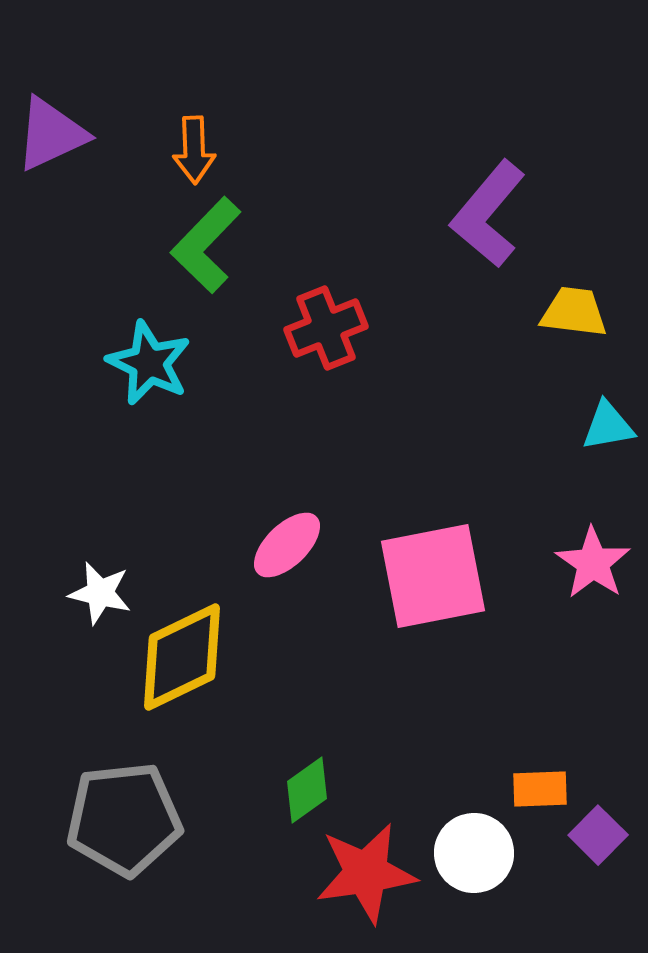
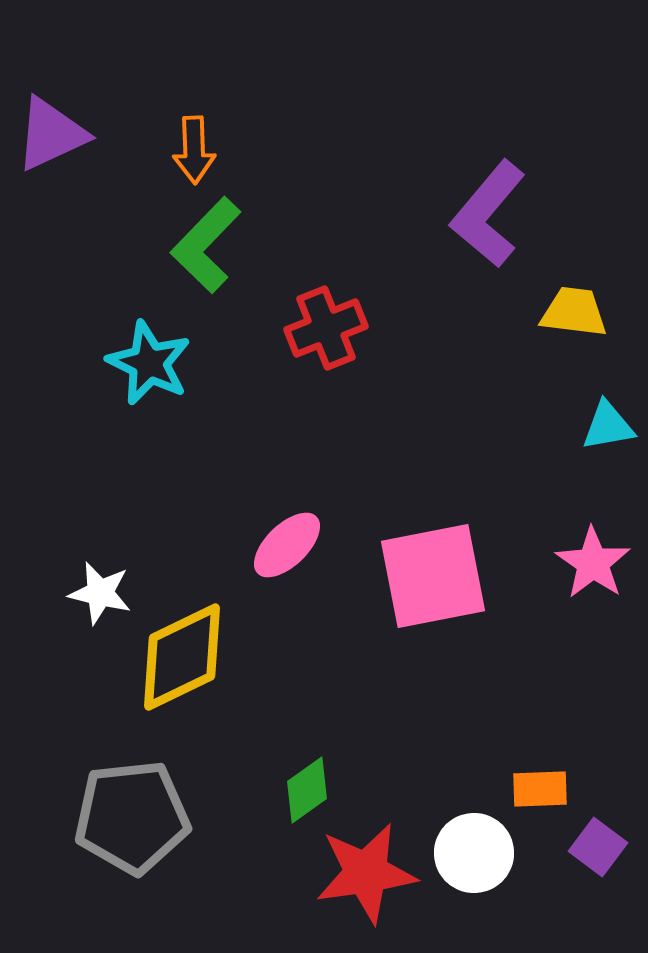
gray pentagon: moved 8 px right, 2 px up
purple square: moved 12 px down; rotated 8 degrees counterclockwise
